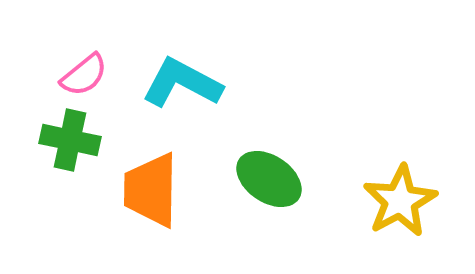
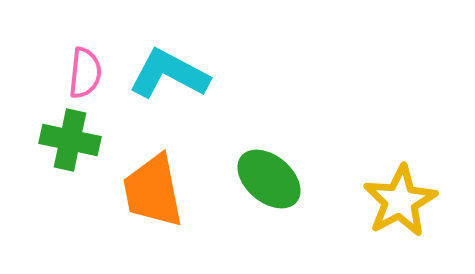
pink semicircle: moved 1 px right, 2 px up; rotated 45 degrees counterclockwise
cyan L-shape: moved 13 px left, 9 px up
green ellipse: rotated 6 degrees clockwise
orange trapezoid: moved 2 px right, 1 px down; rotated 12 degrees counterclockwise
